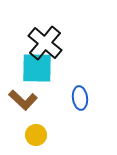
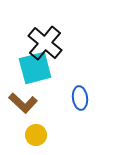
cyan square: moved 2 px left; rotated 16 degrees counterclockwise
brown L-shape: moved 3 px down
